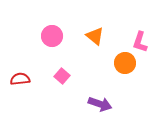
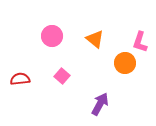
orange triangle: moved 3 px down
purple arrow: rotated 80 degrees counterclockwise
